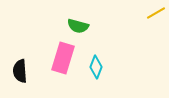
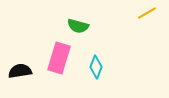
yellow line: moved 9 px left
pink rectangle: moved 4 px left
black semicircle: rotated 85 degrees clockwise
